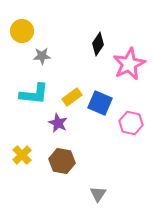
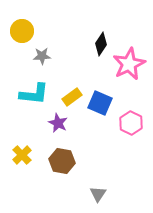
black diamond: moved 3 px right
pink hexagon: rotated 15 degrees clockwise
